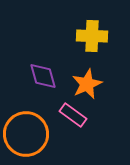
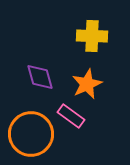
purple diamond: moved 3 px left, 1 px down
pink rectangle: moved 2 px left, 1 px down
orange circle: moved 5 px right
